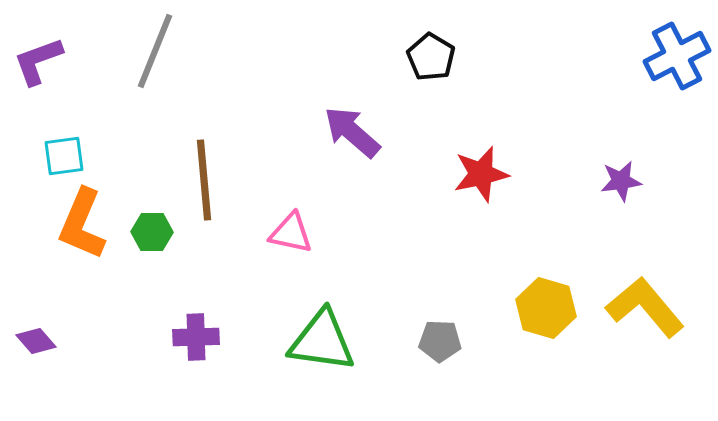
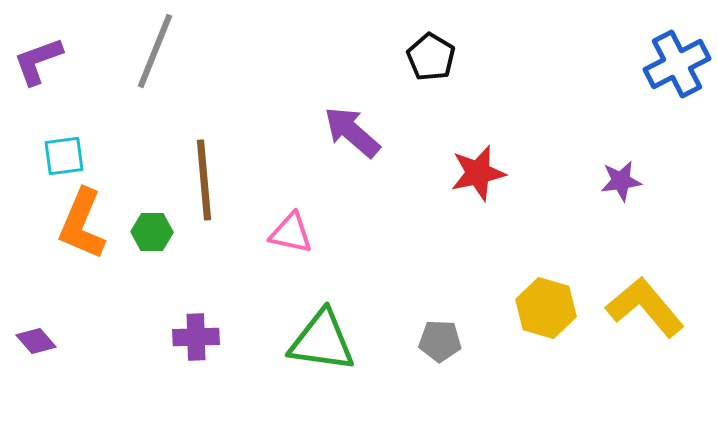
blue cross: moved 8 px down
red star: moved 3 px left, 1 px up
